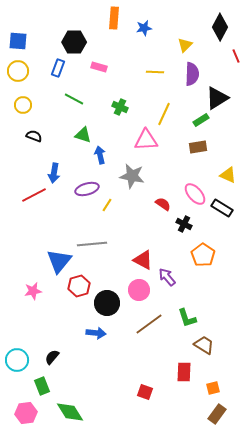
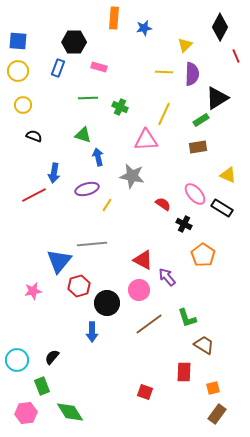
yellow line at (155, 72): moved 9 px right
green line at (74, 99): moved 14 px right, 1 px up; rotated 30 degrees counterclockwise
blue arrow at (100, 155): moved 2 px left, 2 px down
blue arrow at (96, 333): moved 4 px left, 1 px up; rotated 84 degrees clockwise
